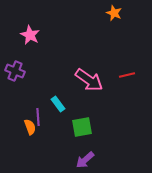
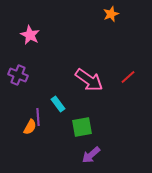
orange star: moved 3 px left, 1 px down; rotated 28 degrees clockwise
purple cross: moved 3 px right, 4 px down
red line: moved 1 px right, 2 px down; rotated 28 degrees counterclockwise
orange semicircle: rotated 49 degrees clockwise
purple arrow: moved 6 px right, 5 px up
